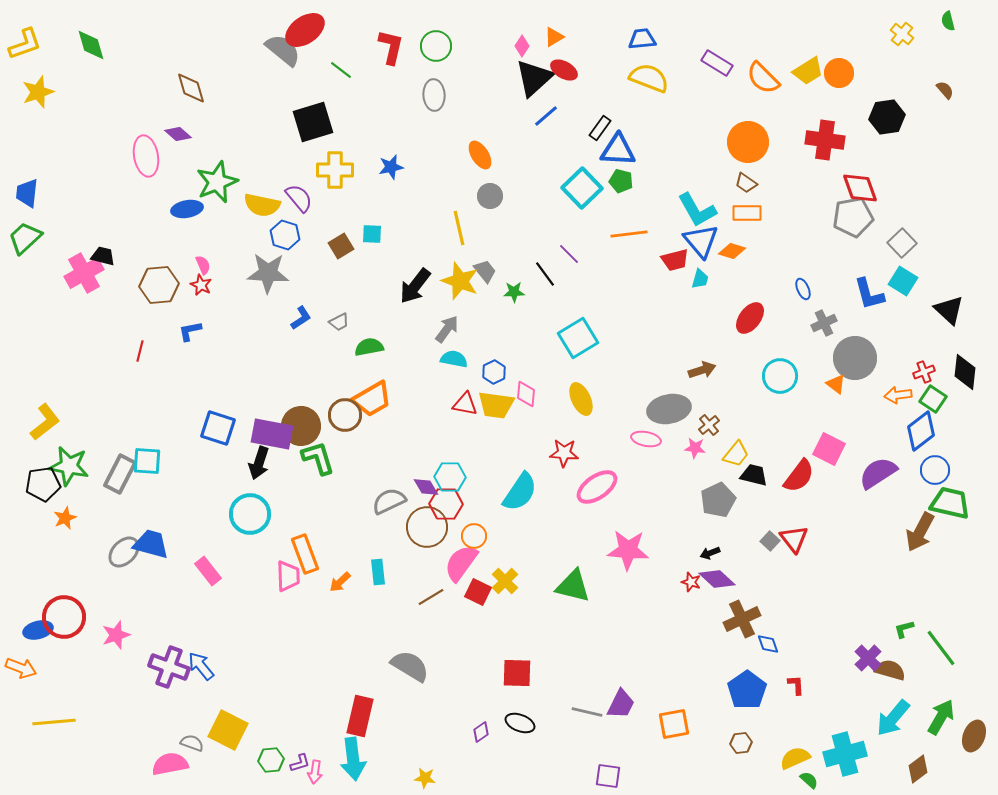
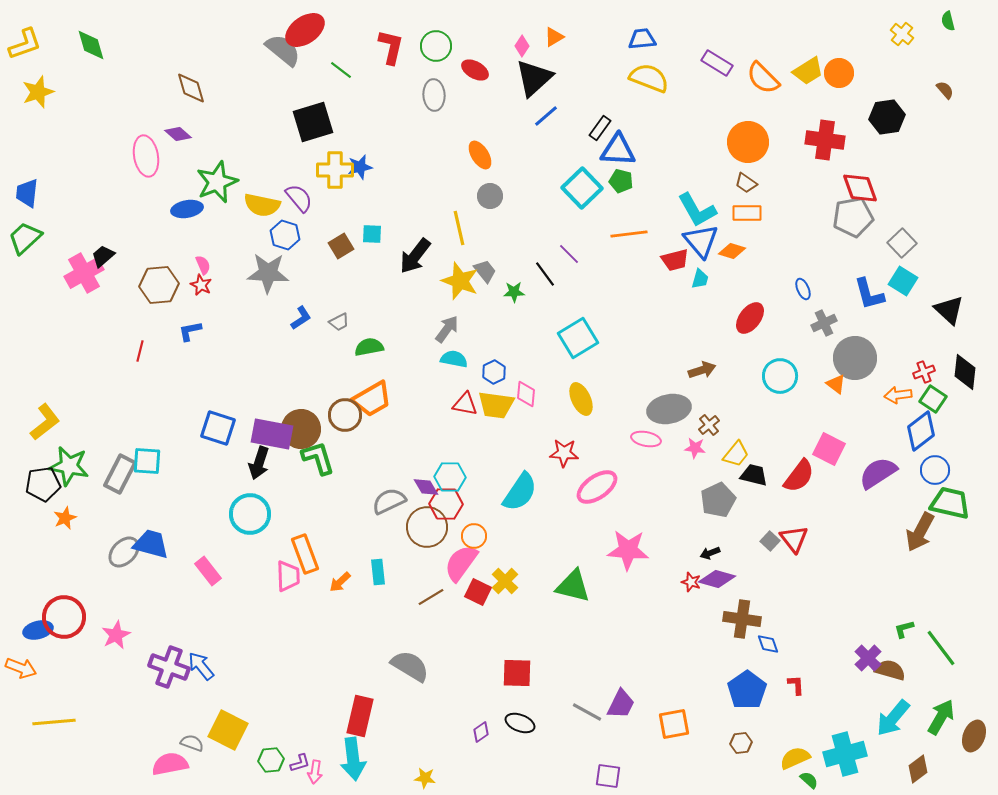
red ellipse at (564, 70): moved 89 px left
blue star at (391, 167): moved 31 px left
black trapezoid at (103, 256): rotated 55 degrees counterclockwise
black arrow at (415, 286): moved 30 px up
brown circle at (301, 426): moved 3 px down
purple diamond at (717, 579): rotated 27 degrees counterclockwise
brown cross at (742, 619): rotated 33 degrees clockwise
pink star at (116, 635): rotated 8 degrees counterclockwise
gray line at (587, 712): rotated 16 degrees clockwise
